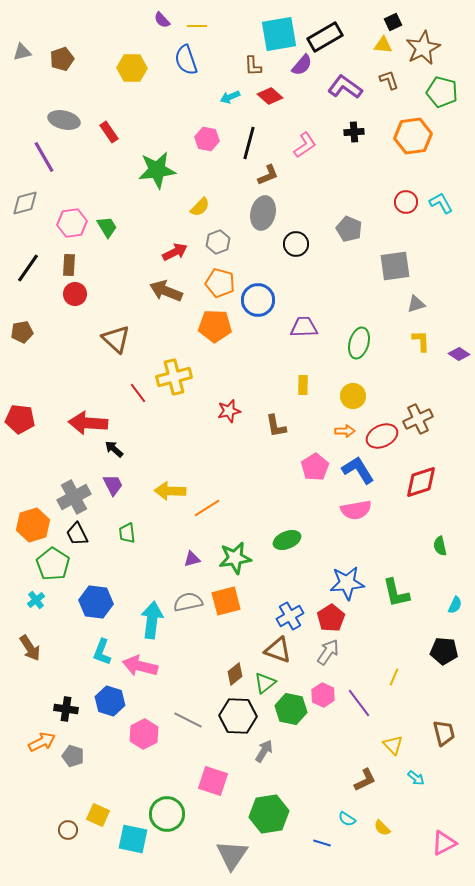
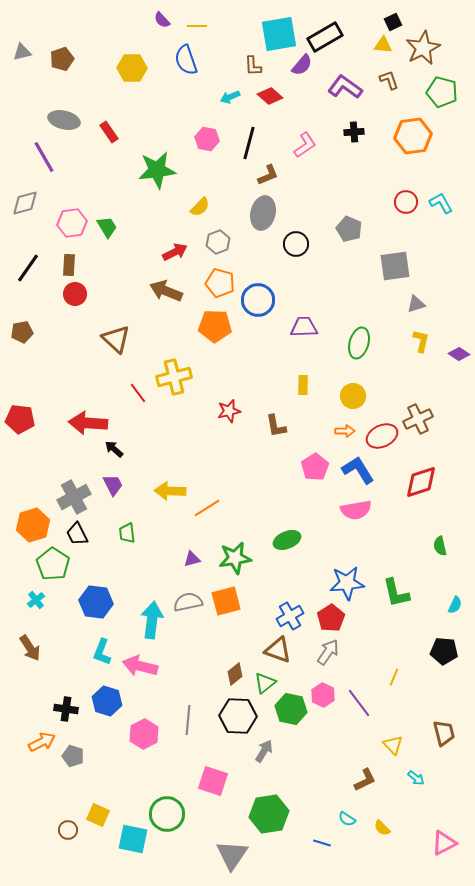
yellow L-shape at (421, 341): rotated 15 degrees clockwise
blue hexagon at (110, 701): moved 3 px left
gray line at (188, 720): rotated 68 degrees clockwise
